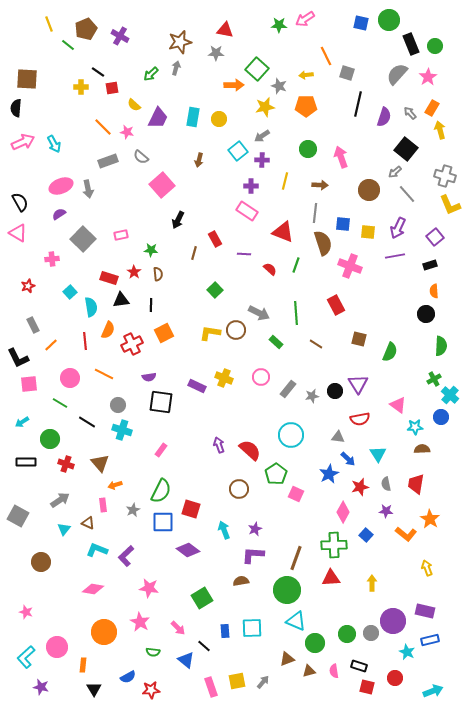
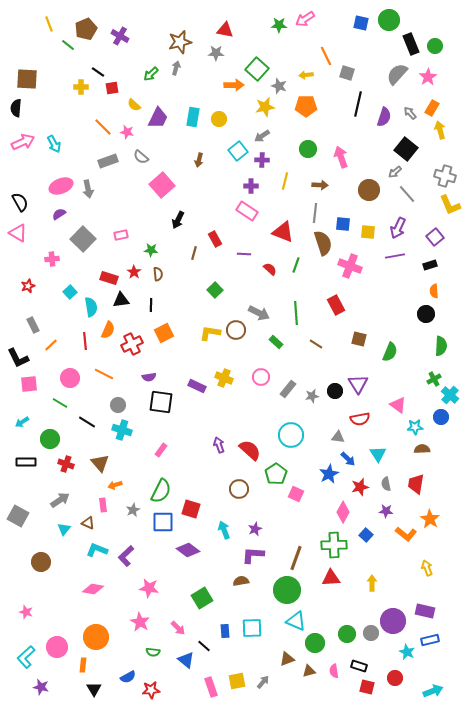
orange circle at (104, 632): moved 8 px left, 5 px down
